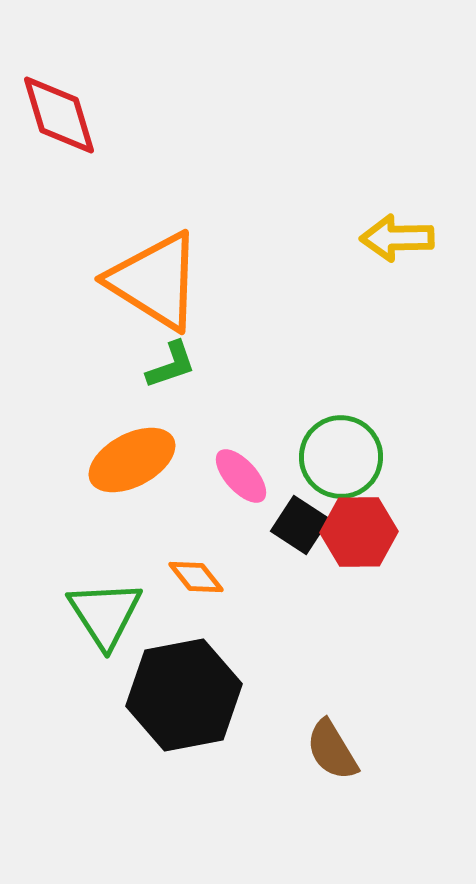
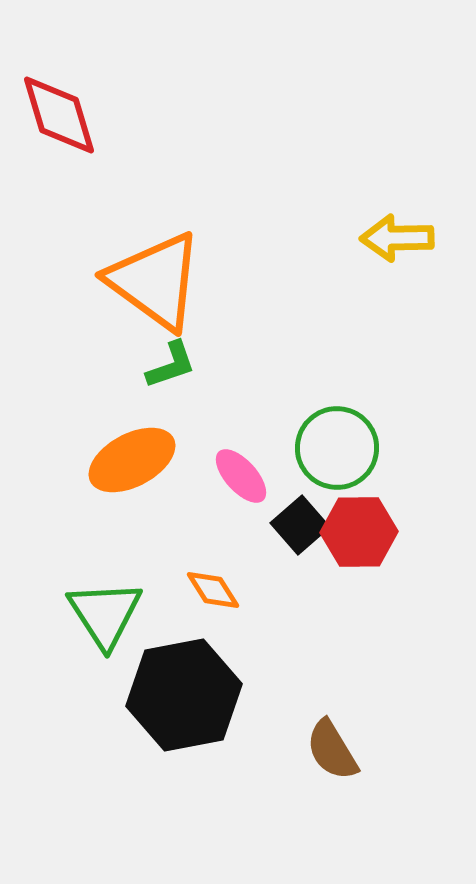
orange triangle: rotated 4 degrees clockwise
green circle: moved 4 px left, 9 px up
black square: rotated 16 degrees clockwise
orange diamond: moved 17 px right, 13 px down; rotated 6 degrees clockwise
